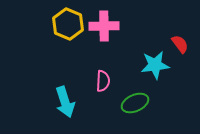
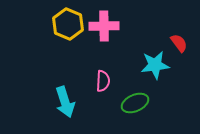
red semicircle: moved 1 px left, 1 px up
